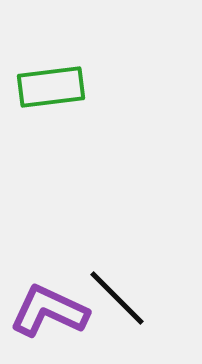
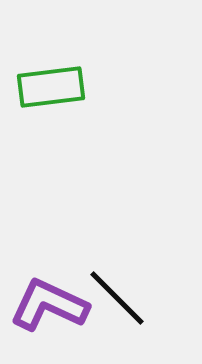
purple L-shape: moved 6 px up
